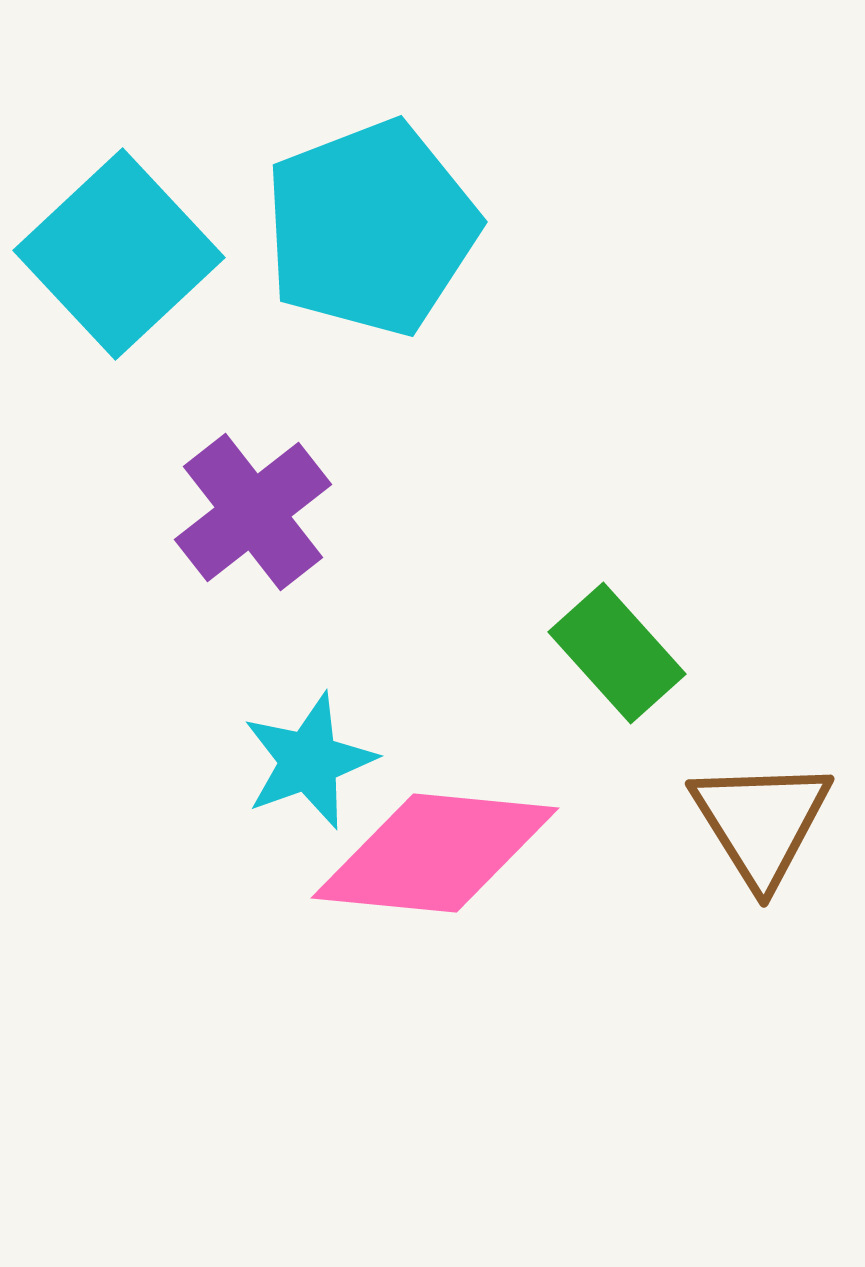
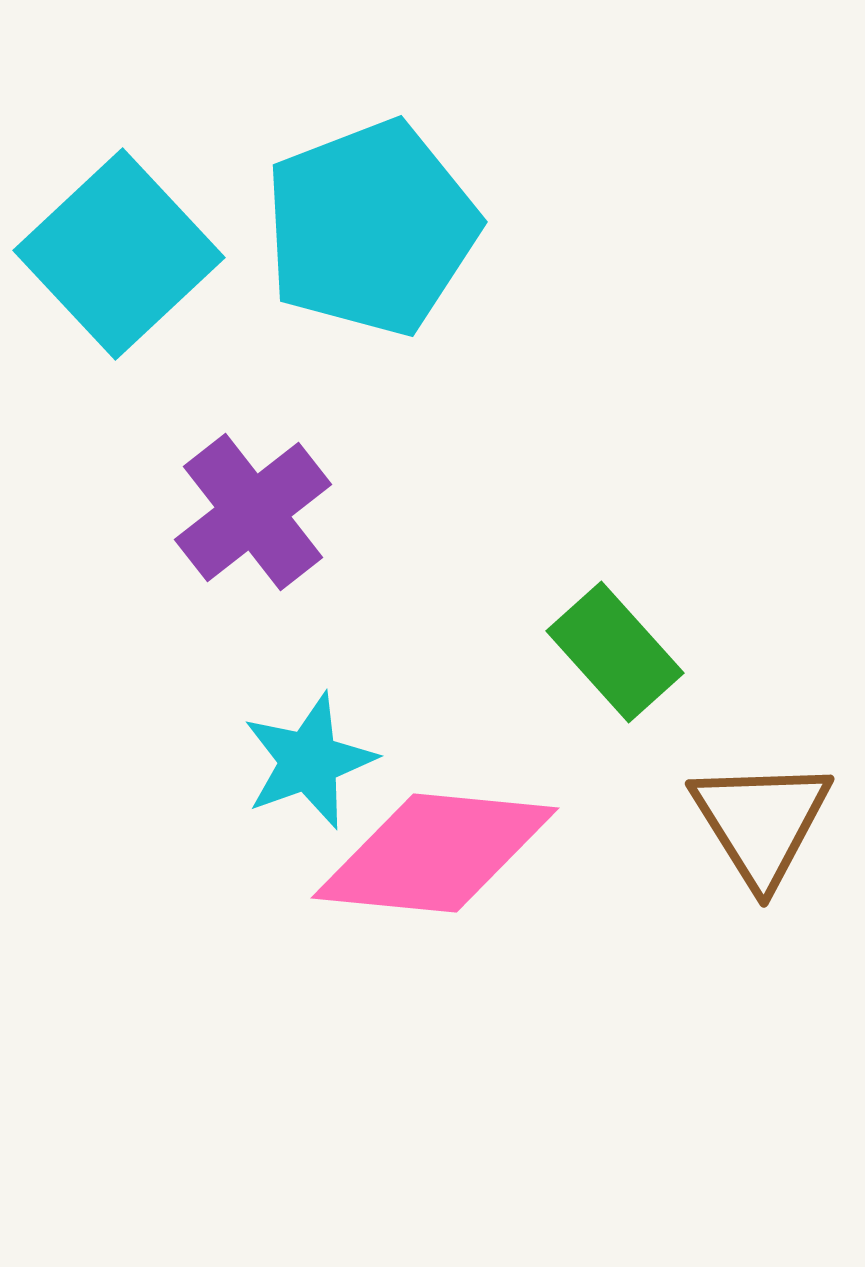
green rectangle: moved 2 px left, 1 px up
